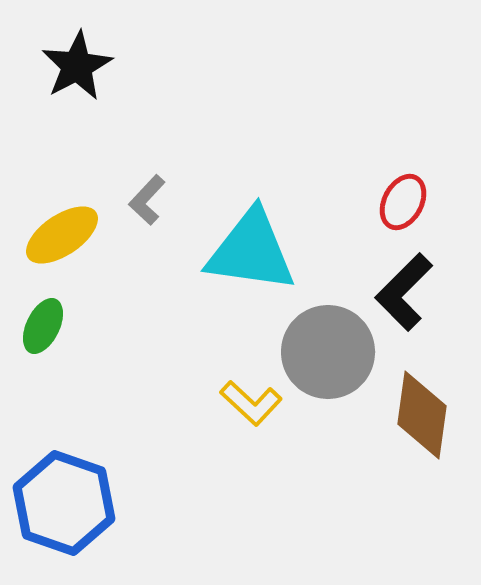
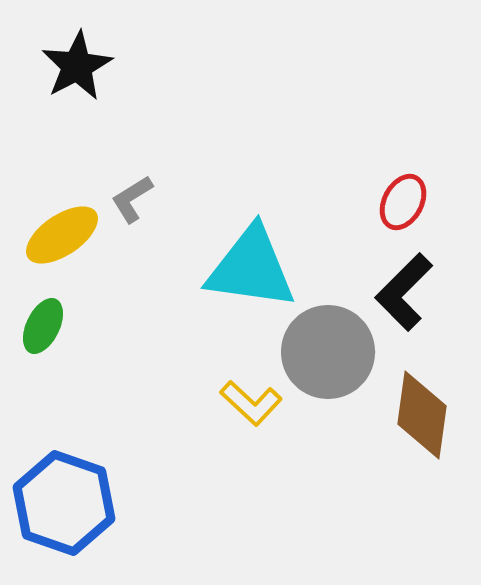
gray L-shape: moved 15 px left, 1 px up; rotated 15 degrees clockwise
cyan triangle: moved 17 px down
